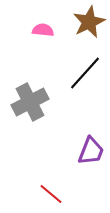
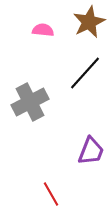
red line: rotated 20 degrees clockwise
